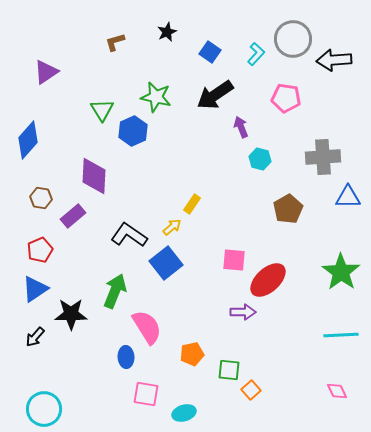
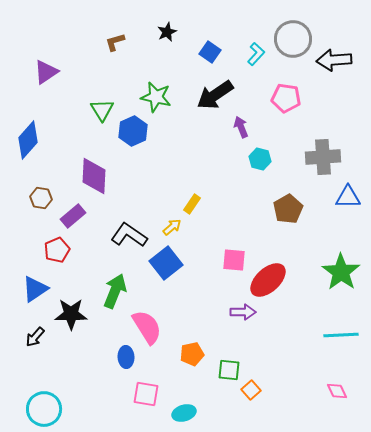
red pentagon at (40, 250): moved 17 px right
